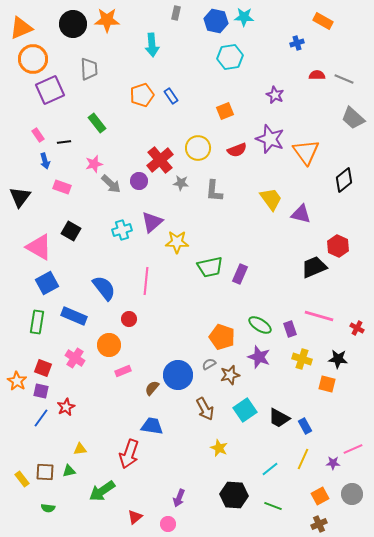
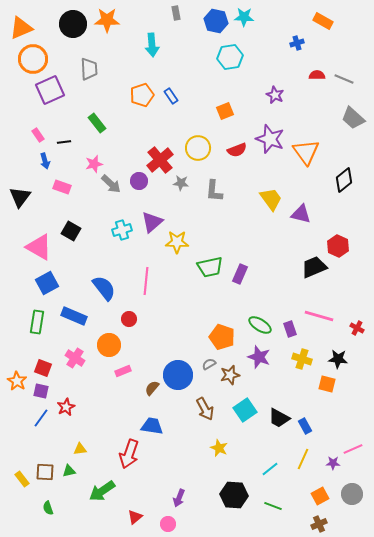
gray rectangle at (176, 13): rotated 24 degrees counterclockwise
green semicircle at (48, 508): rotated 64 degrees clockwise
